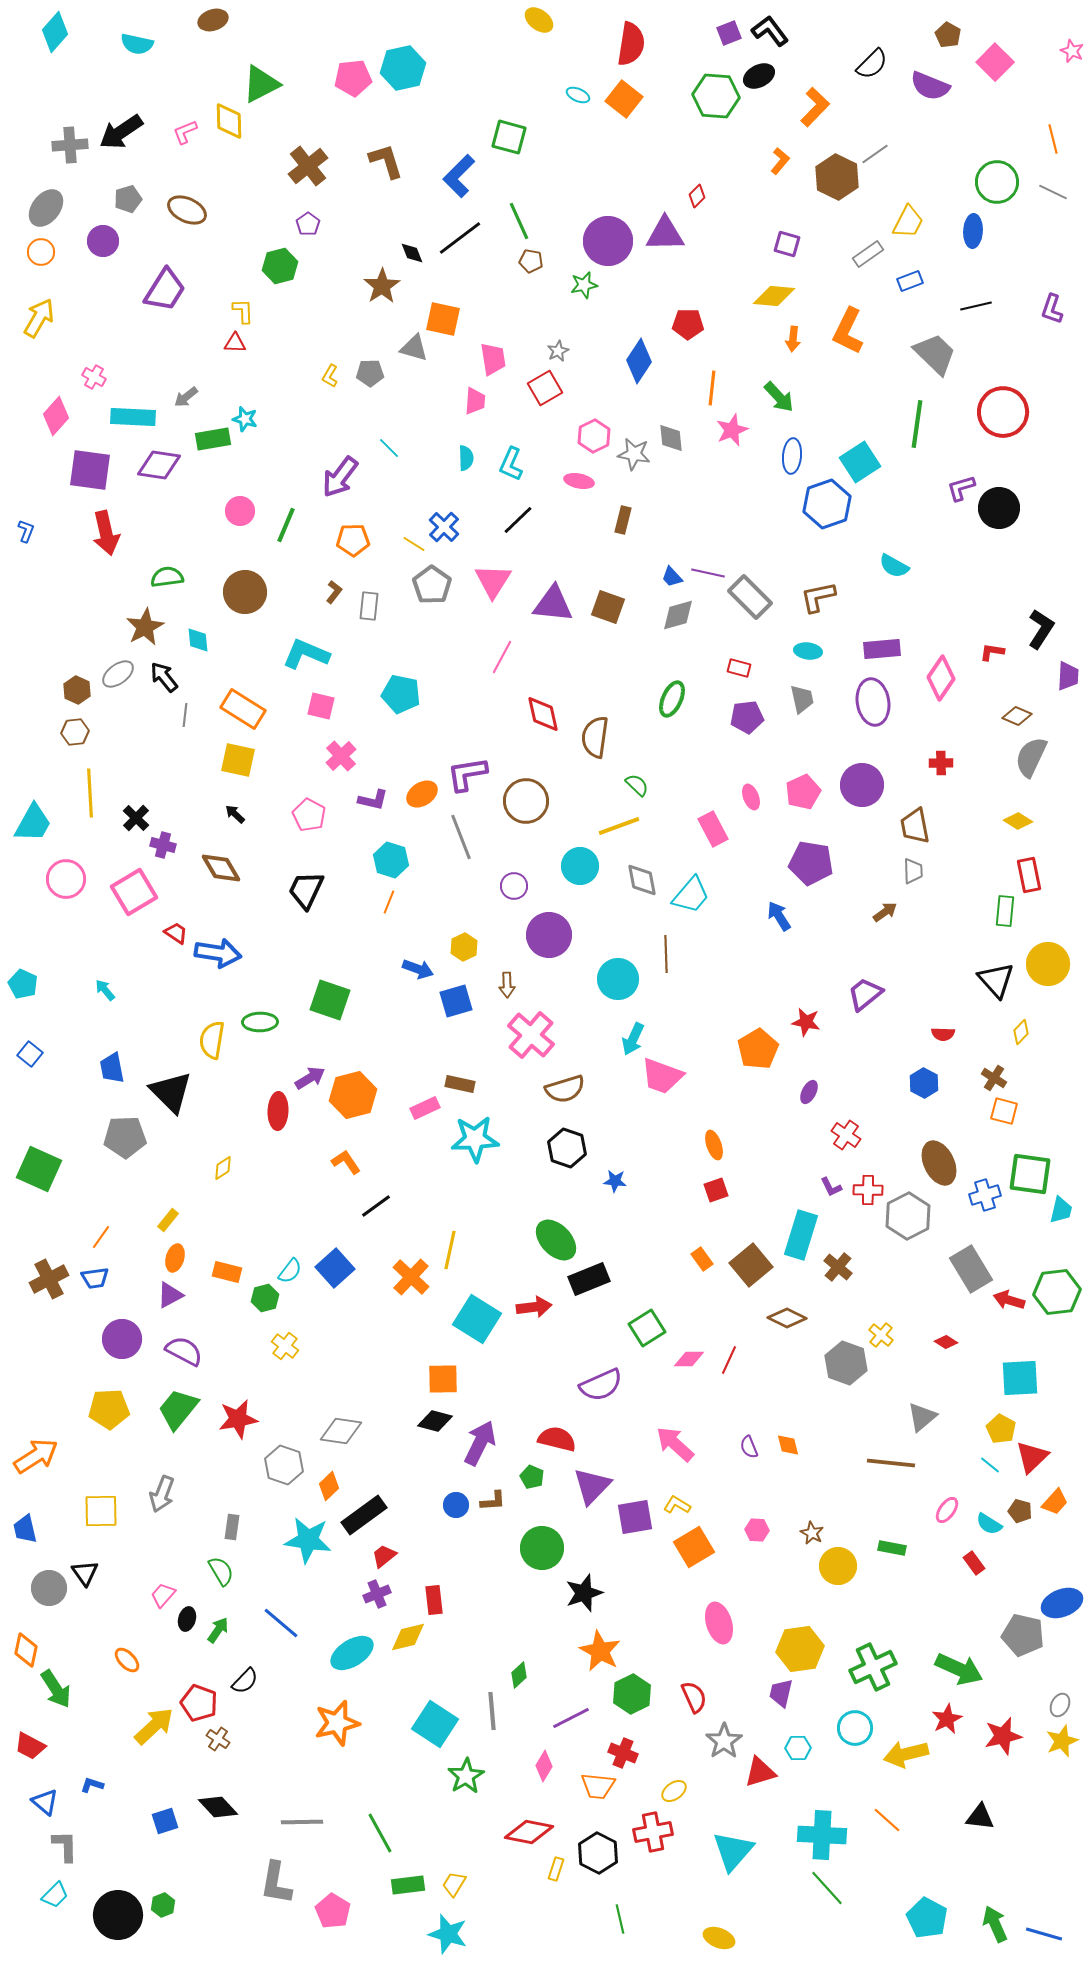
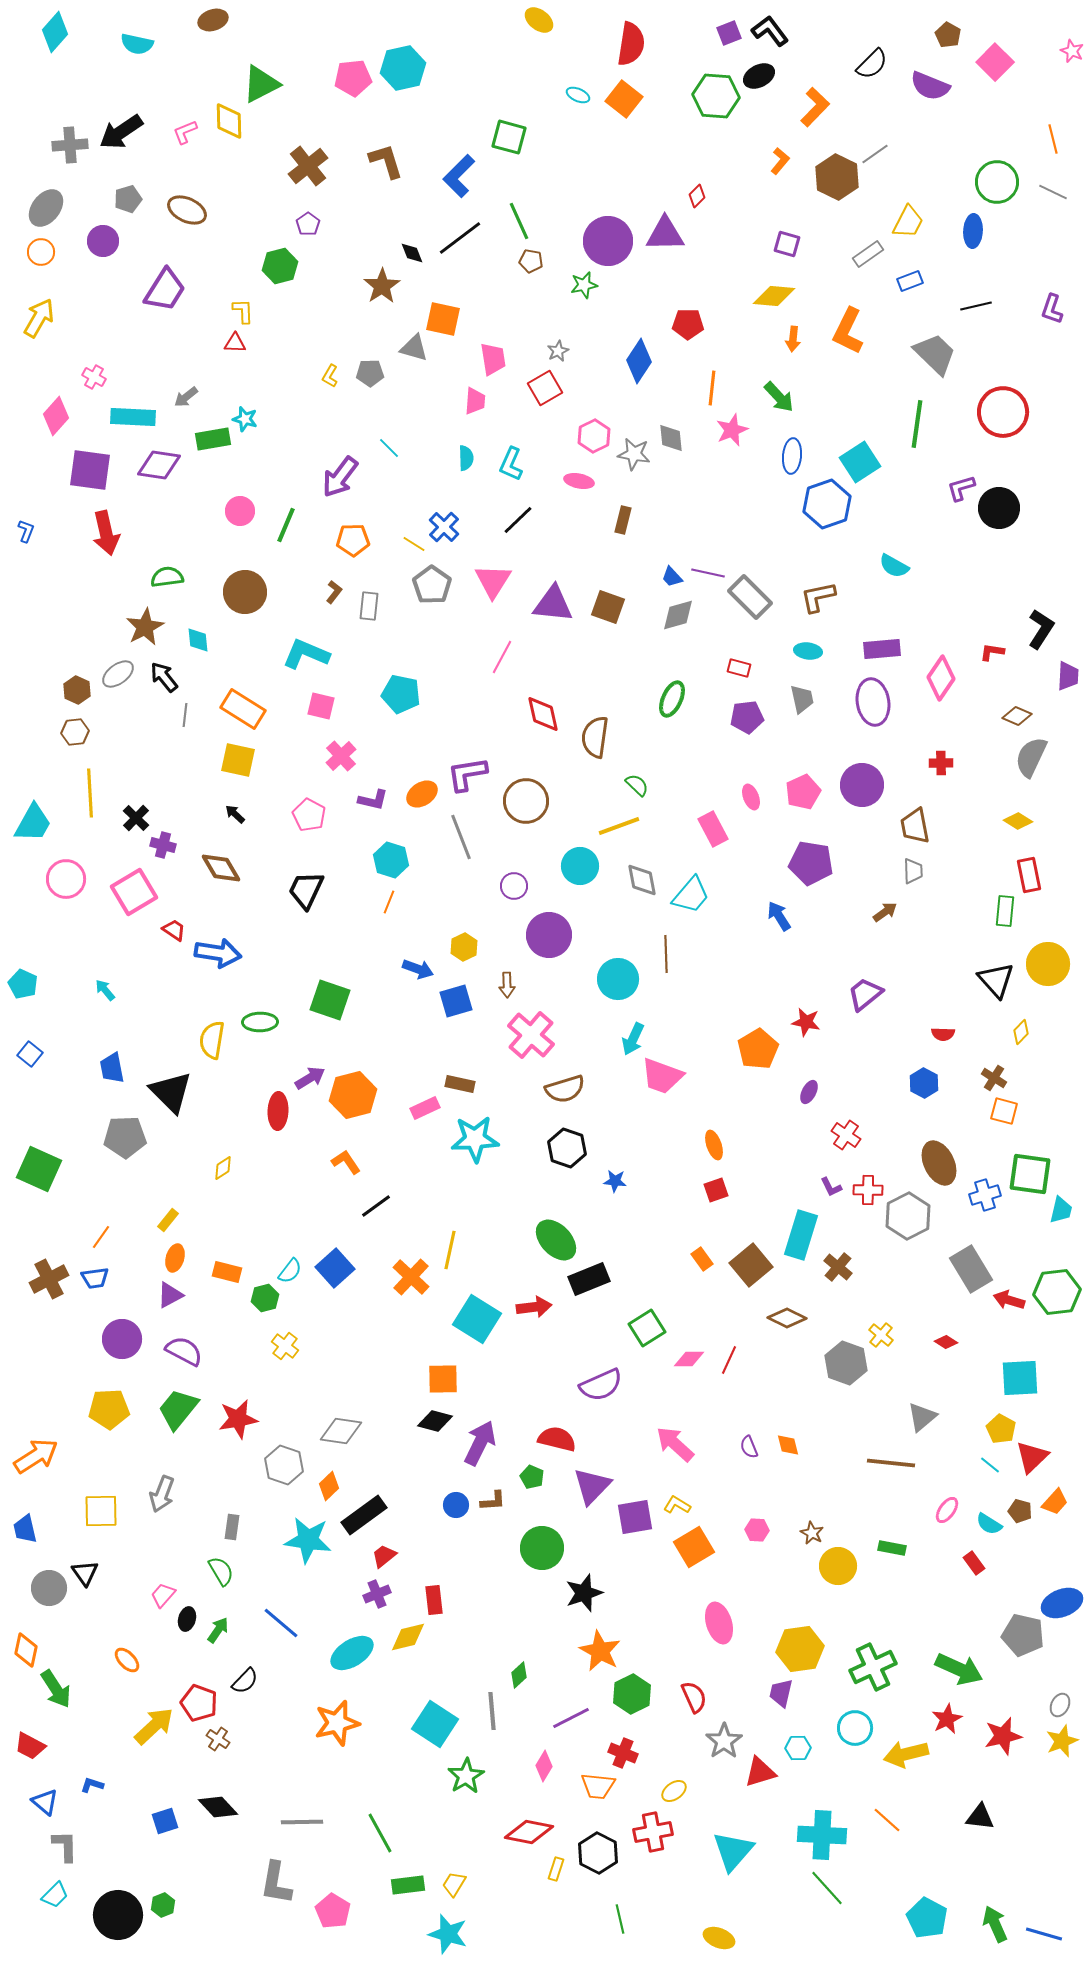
red trapezoid at (176, 933): moved 2 px left, 3 px up
